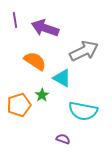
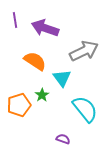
cyan triangle: rotated 24 degrees clockwise
cyan semicircle: moved 2 px right, 2 px up; rotated 140 degrees counterclockwise
